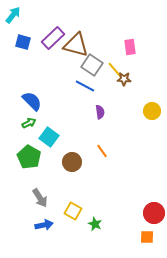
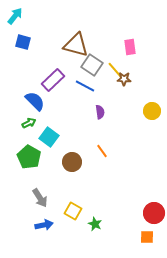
cyan arrow: moved 2 px right, 1 px down
purple rectangle: moved 42 px down
blue semicircle: moved 3 px right
